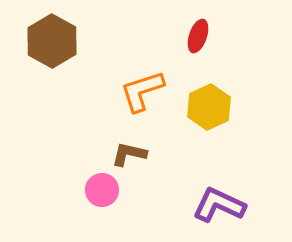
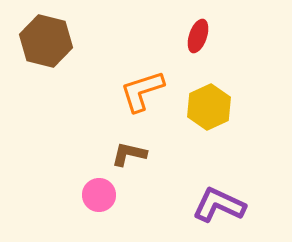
brown hexagon: moved 6 px left; rotated 15 degrees counterclockwise
pink circle: moved 3 px left, 5 px down
